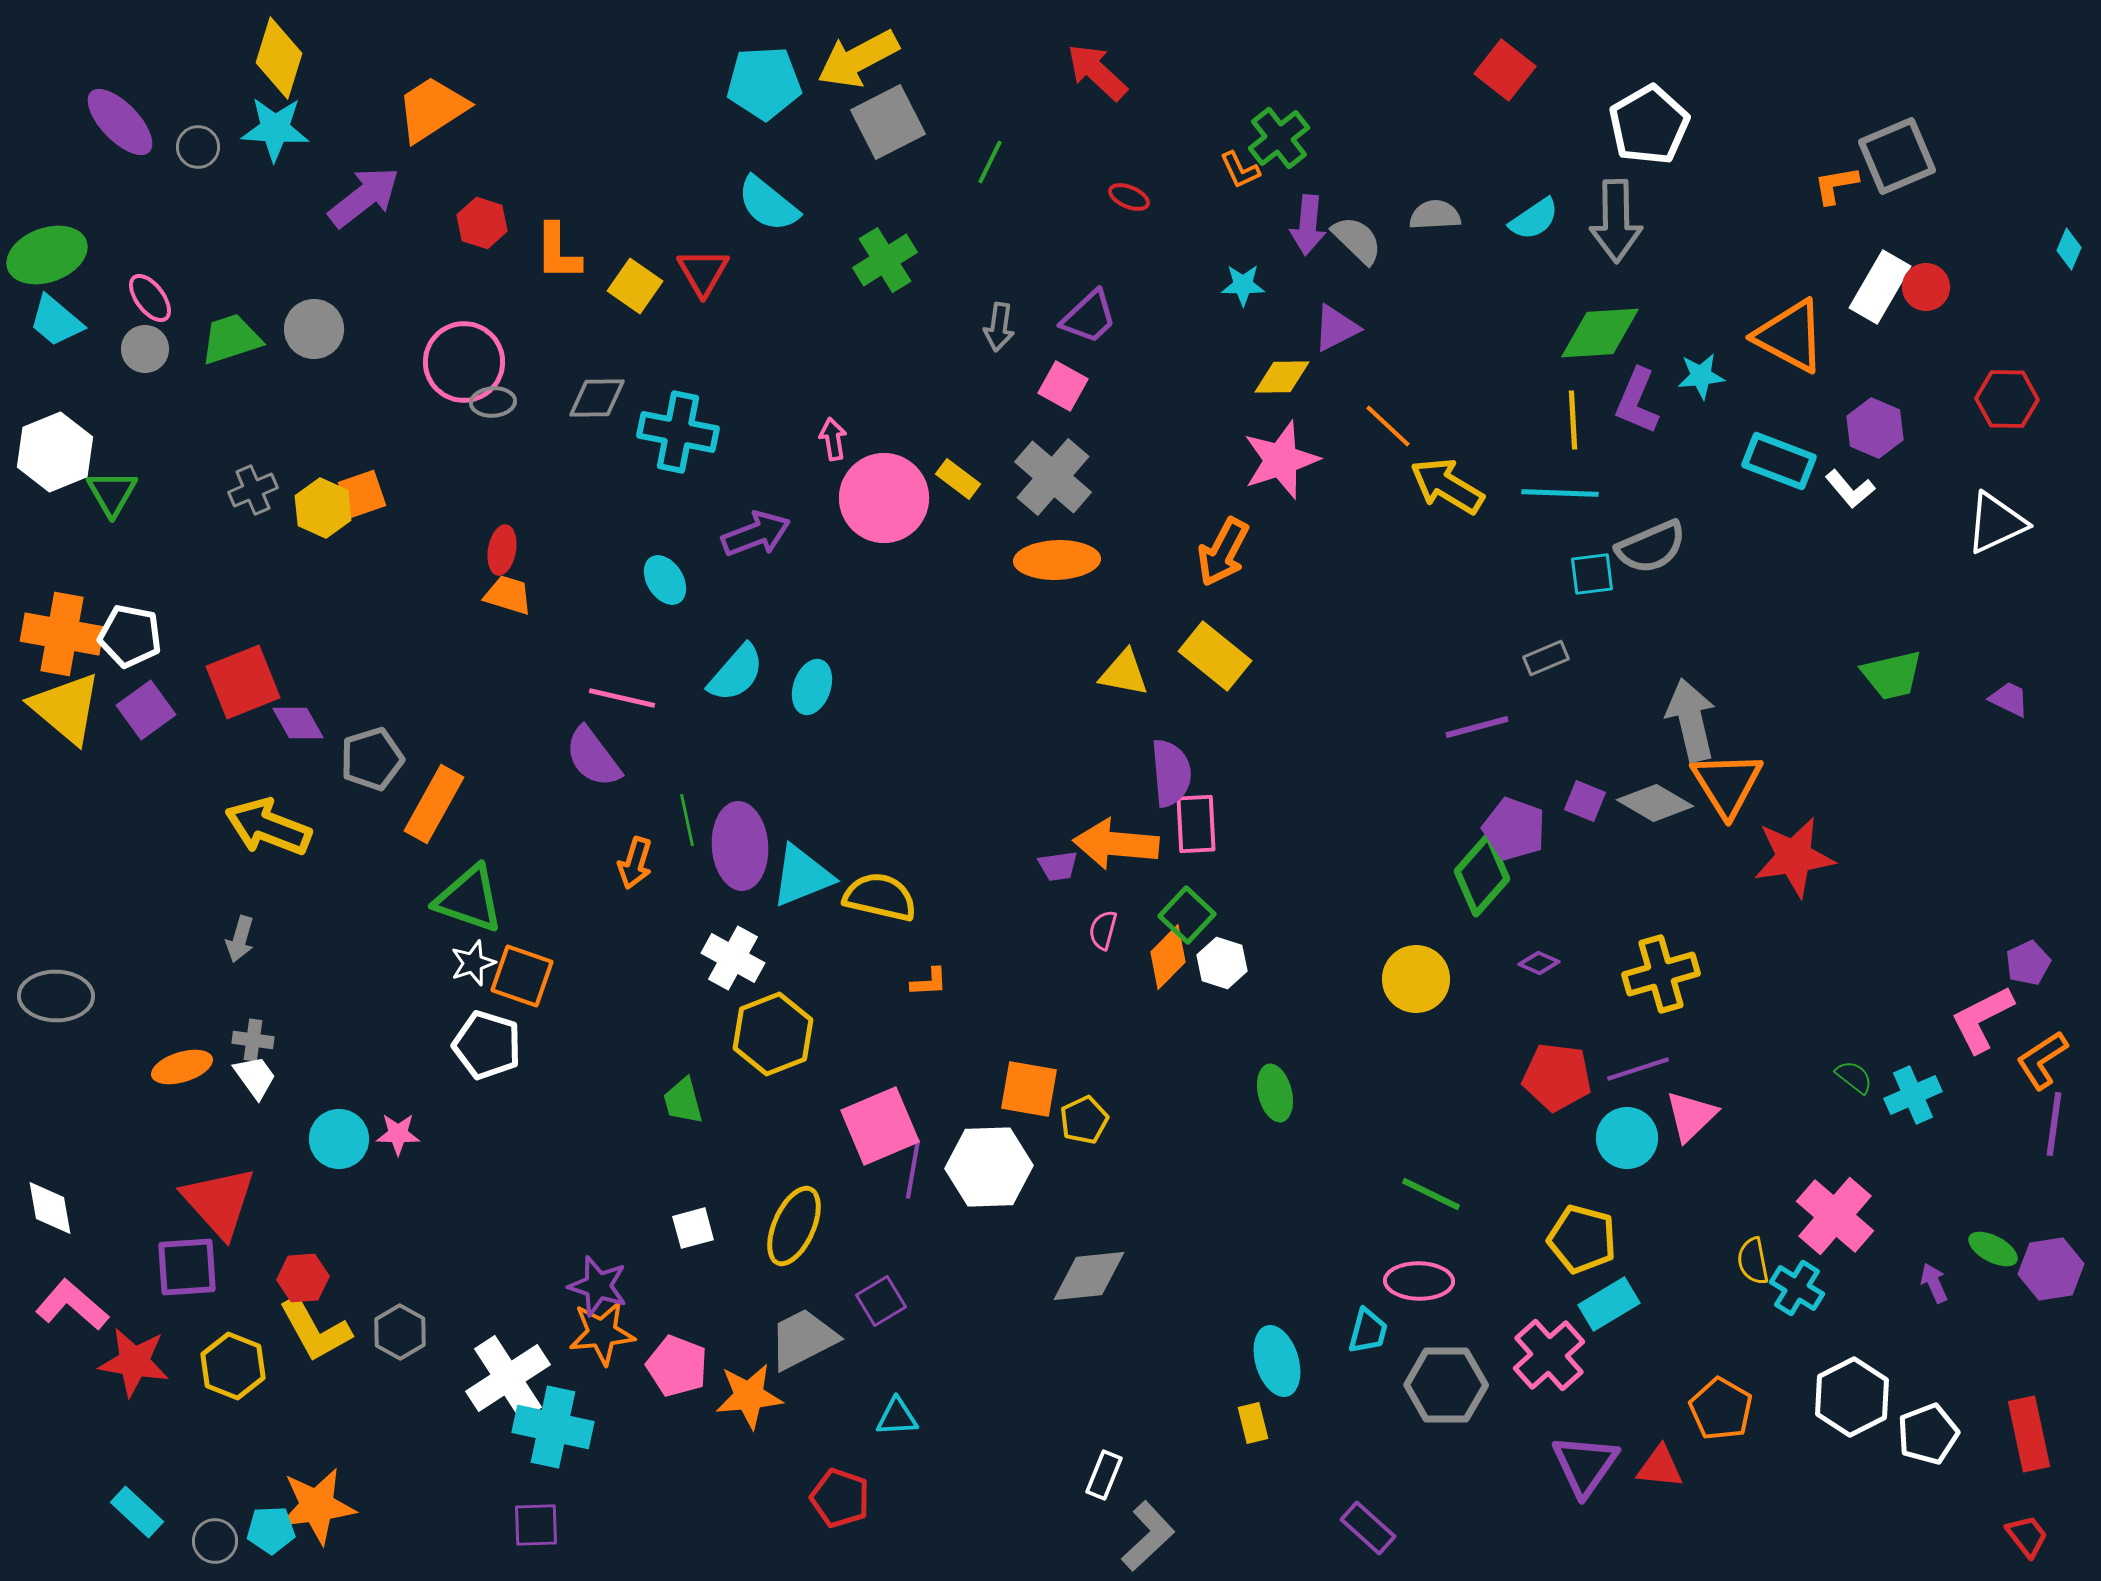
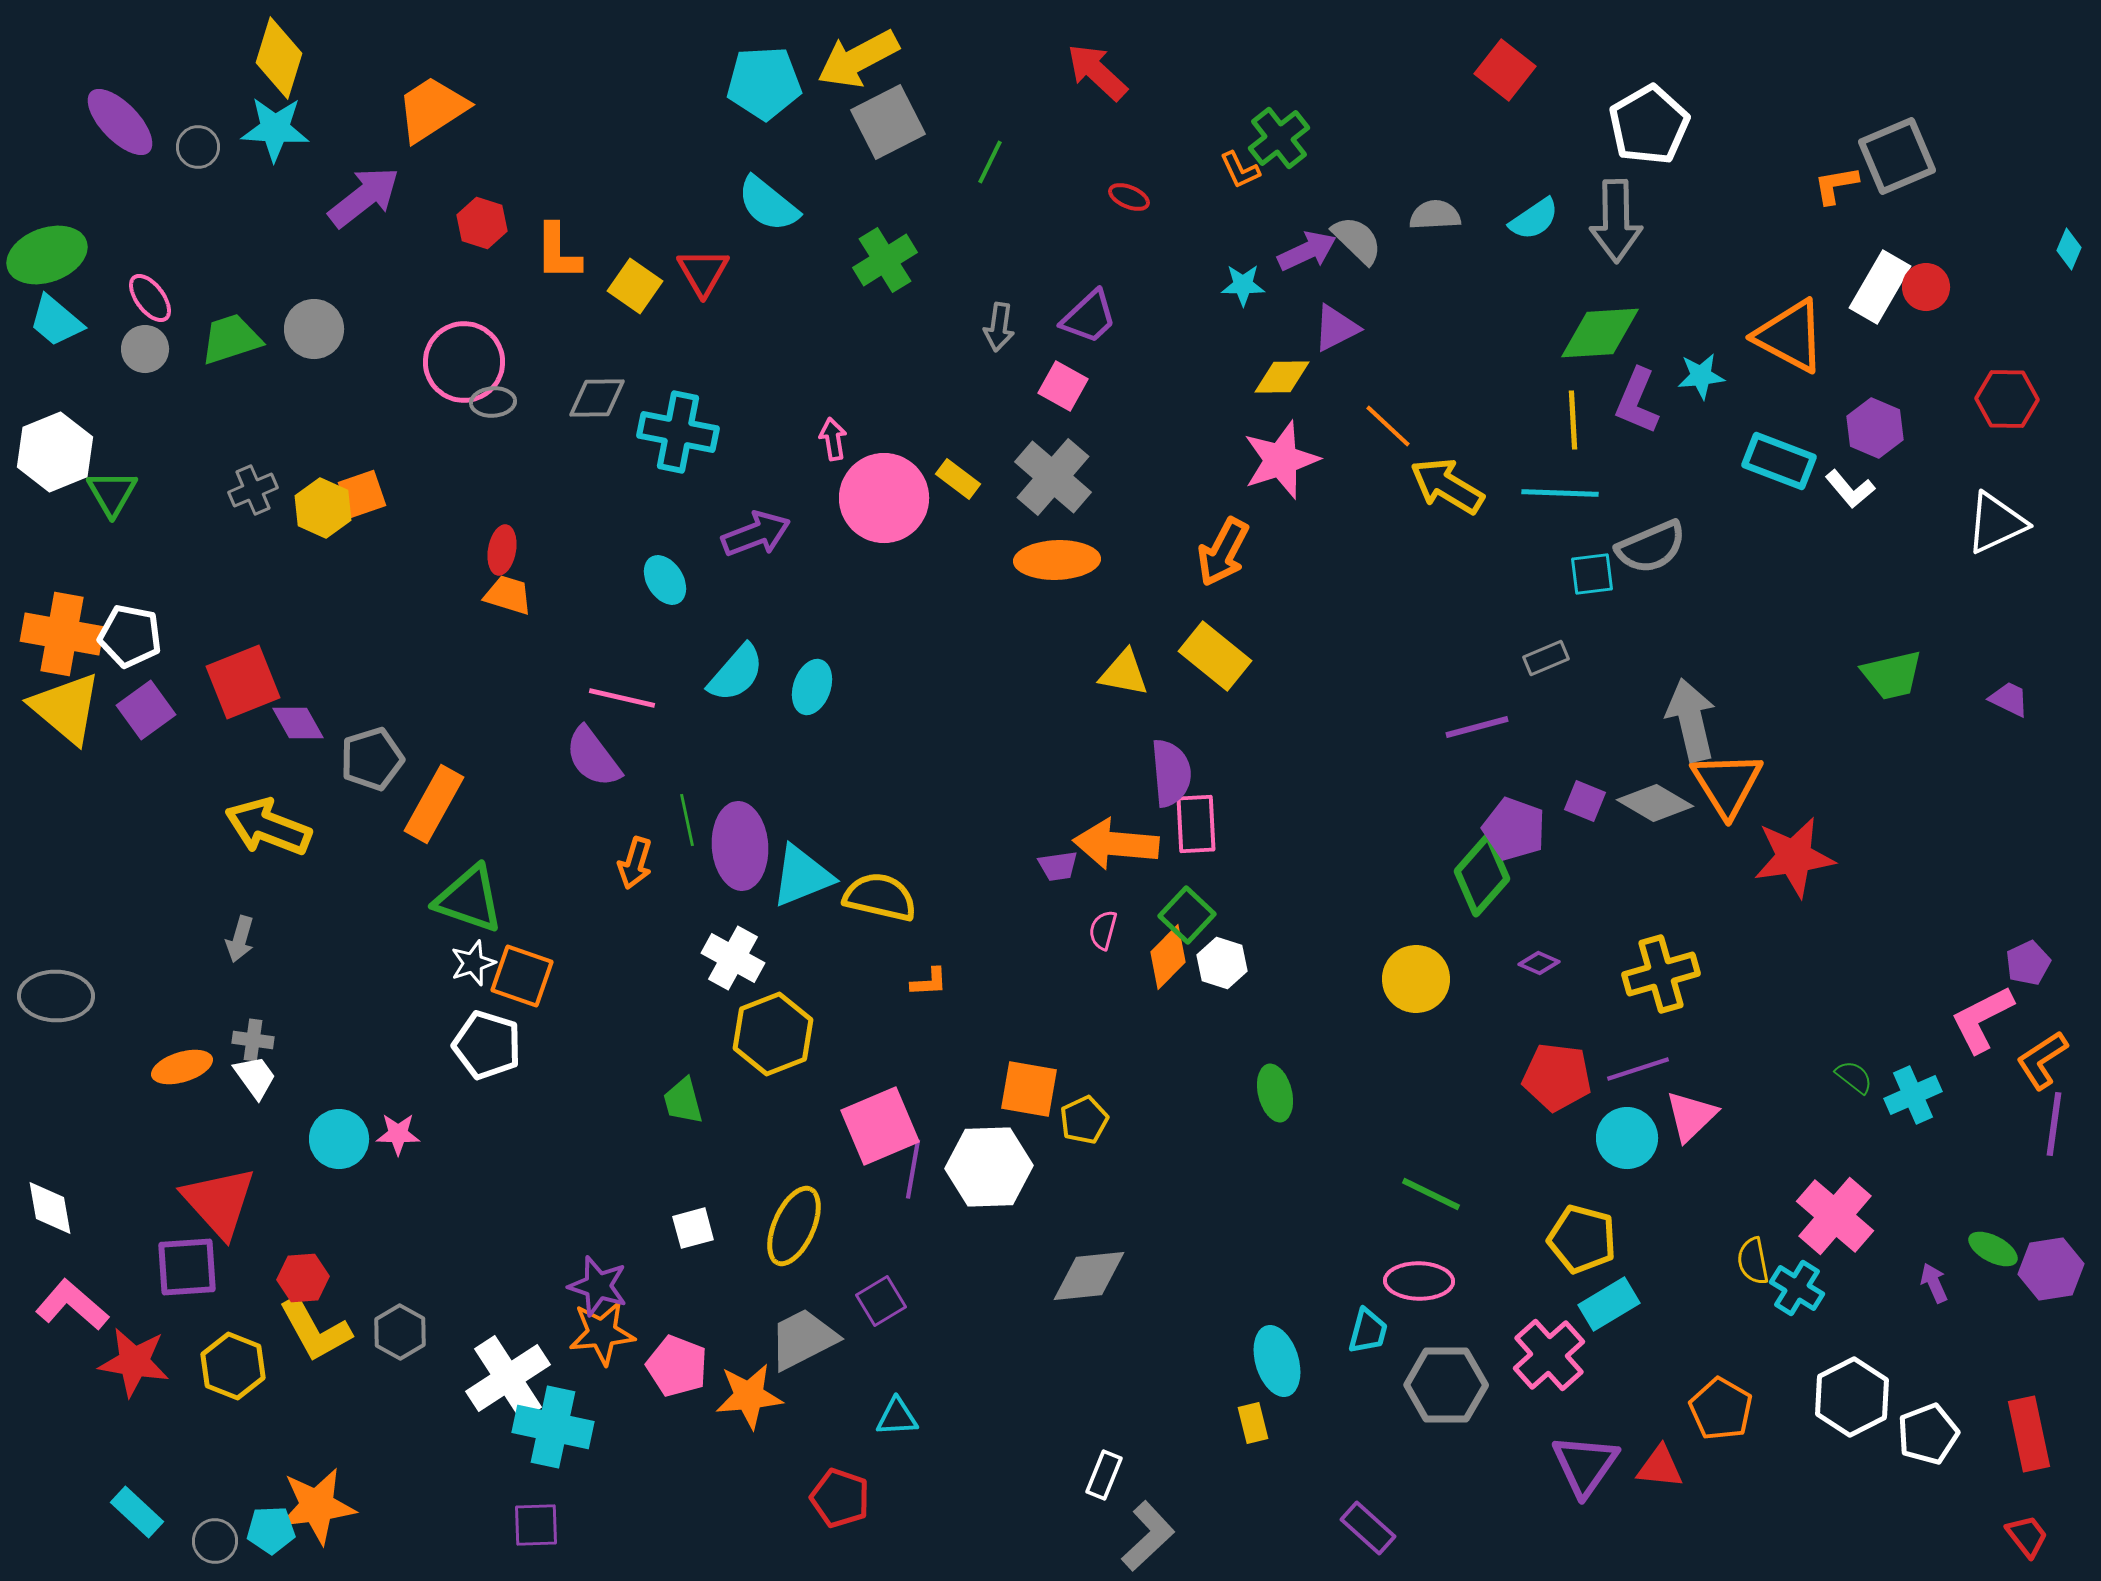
purple arrow at (1308, 225): moved 1 px left, 26 px down; rotated 120 degrees counterclockwise
